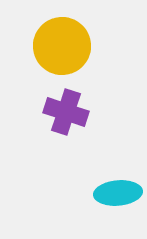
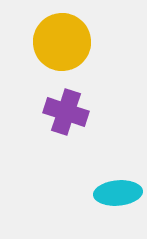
yellow circle: moved 4 px up
